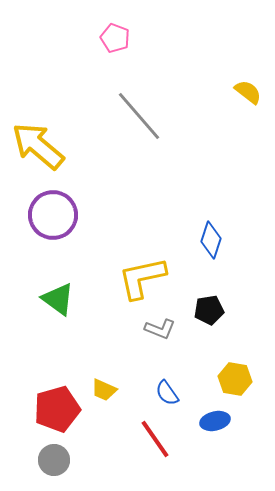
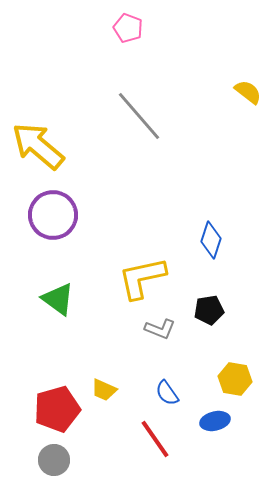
pink pentagon: moved 13 px right, 10 px up
